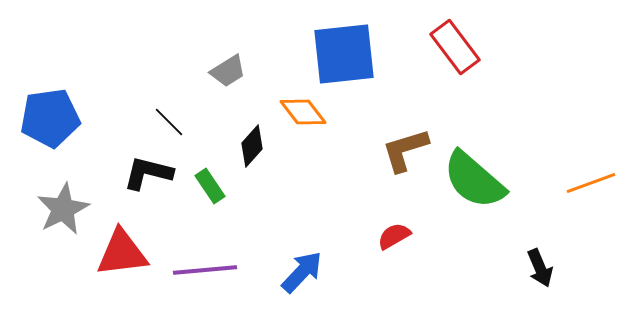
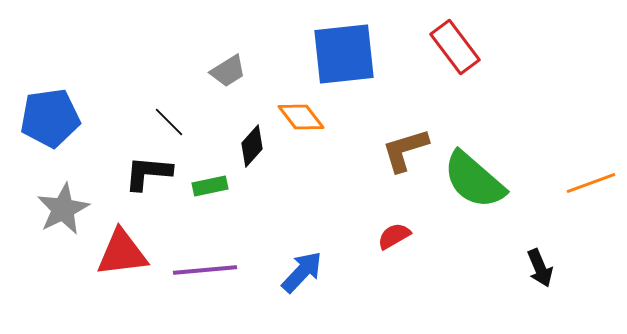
orange diamond: moved 2 px left, 5 px down
black L-shape: rotated 9 degrees counterclockwise
green rectangle: rotated 68 degrees counterclockwise
